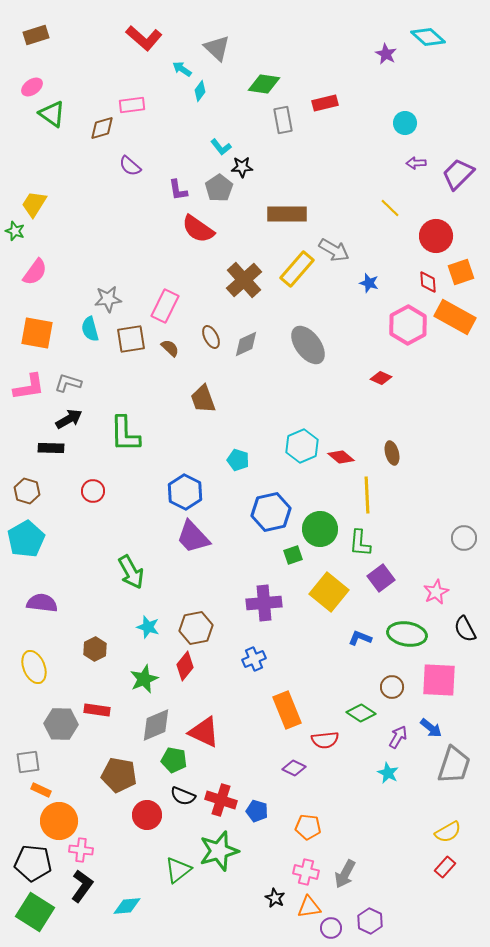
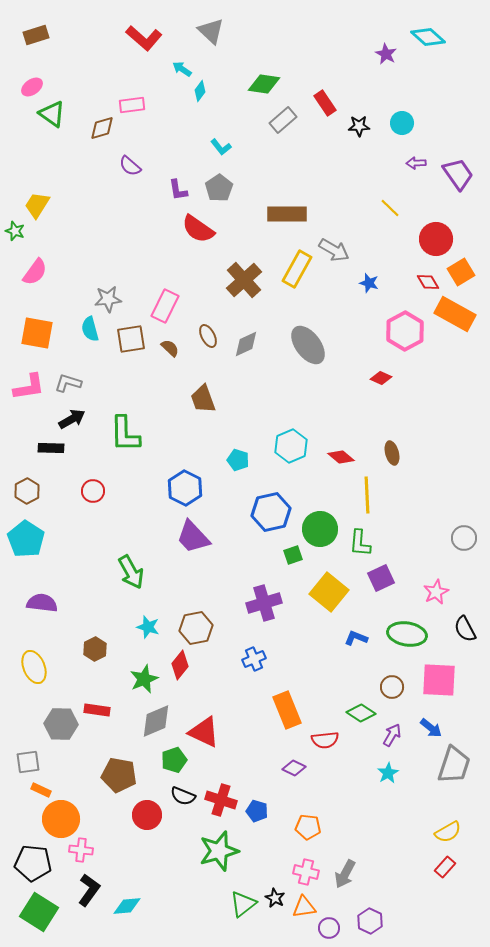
gray triangle at (217, 48): moved 6 px left, 17 px up
red rectangle at (325, 103): rotated 70 degrees clockwise
gray rectangle at (283, 120): rotated 60 degrees clockwise
cyan circle at (405, 123): moved 3 px left
black star at (242, 167): moved 117 px right, 41 px up
purple trapezoid at (458, 174): rotated 100 degrees clockwise
yellow trapezoid at (34, 204): moved 3 px right, 1 px down
red circle at (436, 236): moved 3 px down
yellow rectangle at (297, 269): rotated 12 degrees counterclockwise
orange square at (461, 272): rotated 12 degrees counterclockwise
red diamond at (428, 282): rotated 25 degrees counterclockwise
orange rectangle at (455, 317): moved 3 px up
pink hexagon at (408, 325): moved 3 px left, 6 px down
brown ellipse at (211, 337): moved 3 px left, 1 px up
black arrow at (69, 419): moved 3 px right
cyan hexagon at (302, 446): moved 11 px left
brown hexagon at (27, 491): rotated 15 degrees clockwise
blue hexagon at (185, 492): moved 4 px up
cyan pentagon at (26, 539): rotated 9 degrees counterclockwise
purple square at (381, 578): rotated 12 degrees clockwise
purple cross at (264, 603): rotated 12 degrees counterclockwise
blue L-shape at (360, 638): moved 4 px left
red diamond at (185, 666): moved 5 px left, 1 px up
gray diamond at (156, 725): moved 4 px up
purple arrow at (398, 737): moved 6 px left, 2 px up
green pentagon at (174, 760): rotated 30 degrees counterclockwise
cyan star at (388, 773): rotated 15 degrees clockwise
orange circle at (59, 821): moved 2 px right, 2 px up
green triangle at (178, 870): moved 65 px right, 34 px down
black L-shape at (82, 886): moved 7 px right, 4 px down
orange triangle at (309, 907): moved 5 px left
green square at (35, 912): moved 4 px right
purple circle at (331, 928): moved 2 px left
